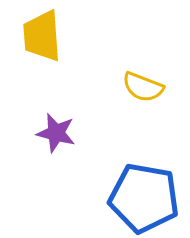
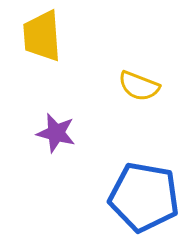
yellow semicircle: moved 4 px left, 1 px up
blue pentagon: moved 1 px up
